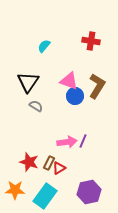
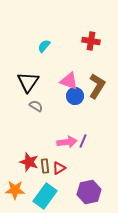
brown rectangle: moved 4 px left, 3 px down; rotated 32 degrees counterclockwise
